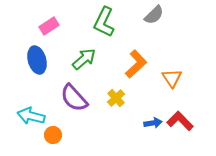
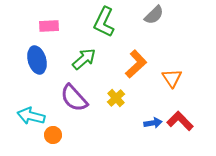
pink rectangle: rotated 30 degrees clockwise
